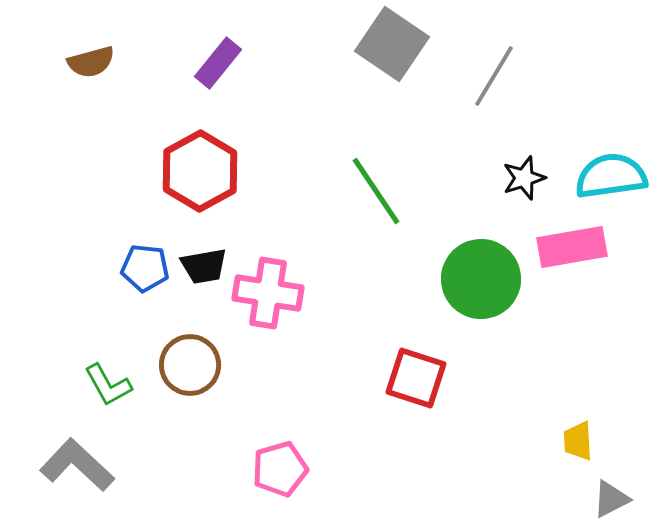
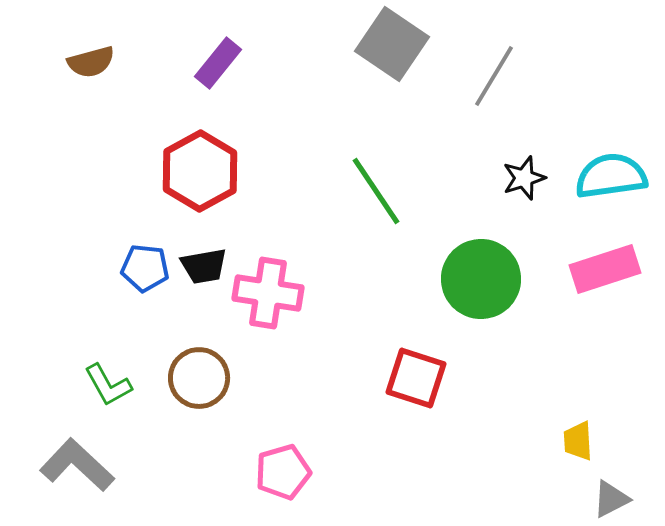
pink rectangle: moved 33 px right, 22 px down; rotated 8 degrees counterclockwise
brown circle: moved 9 px right, 13 px down
pink pentagon: moved 3 px right, 3 px down
